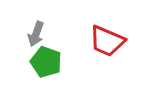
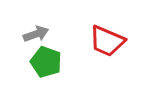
gray arrow: rotated 130 degrees counterclockwise
